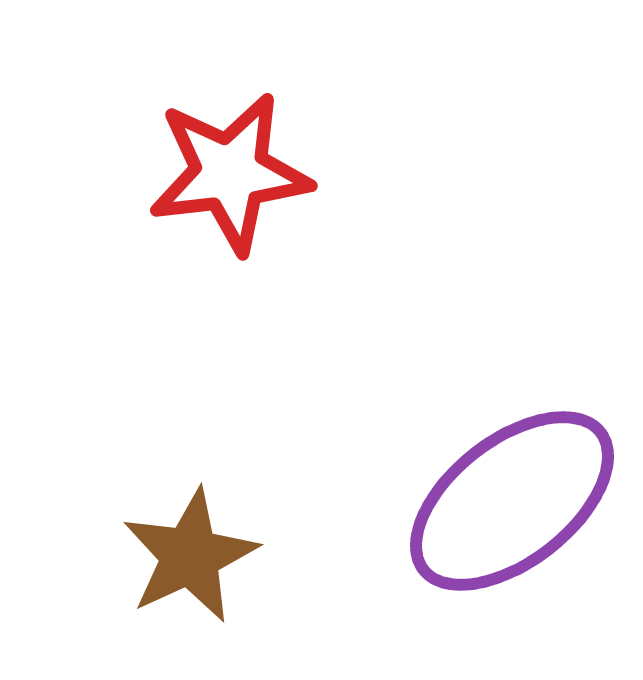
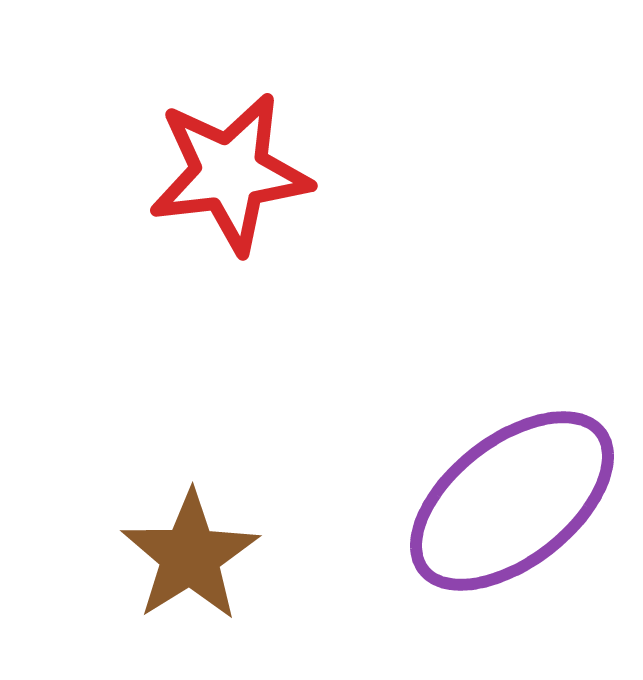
brown star: rotated 7 degrees counterclockwise
